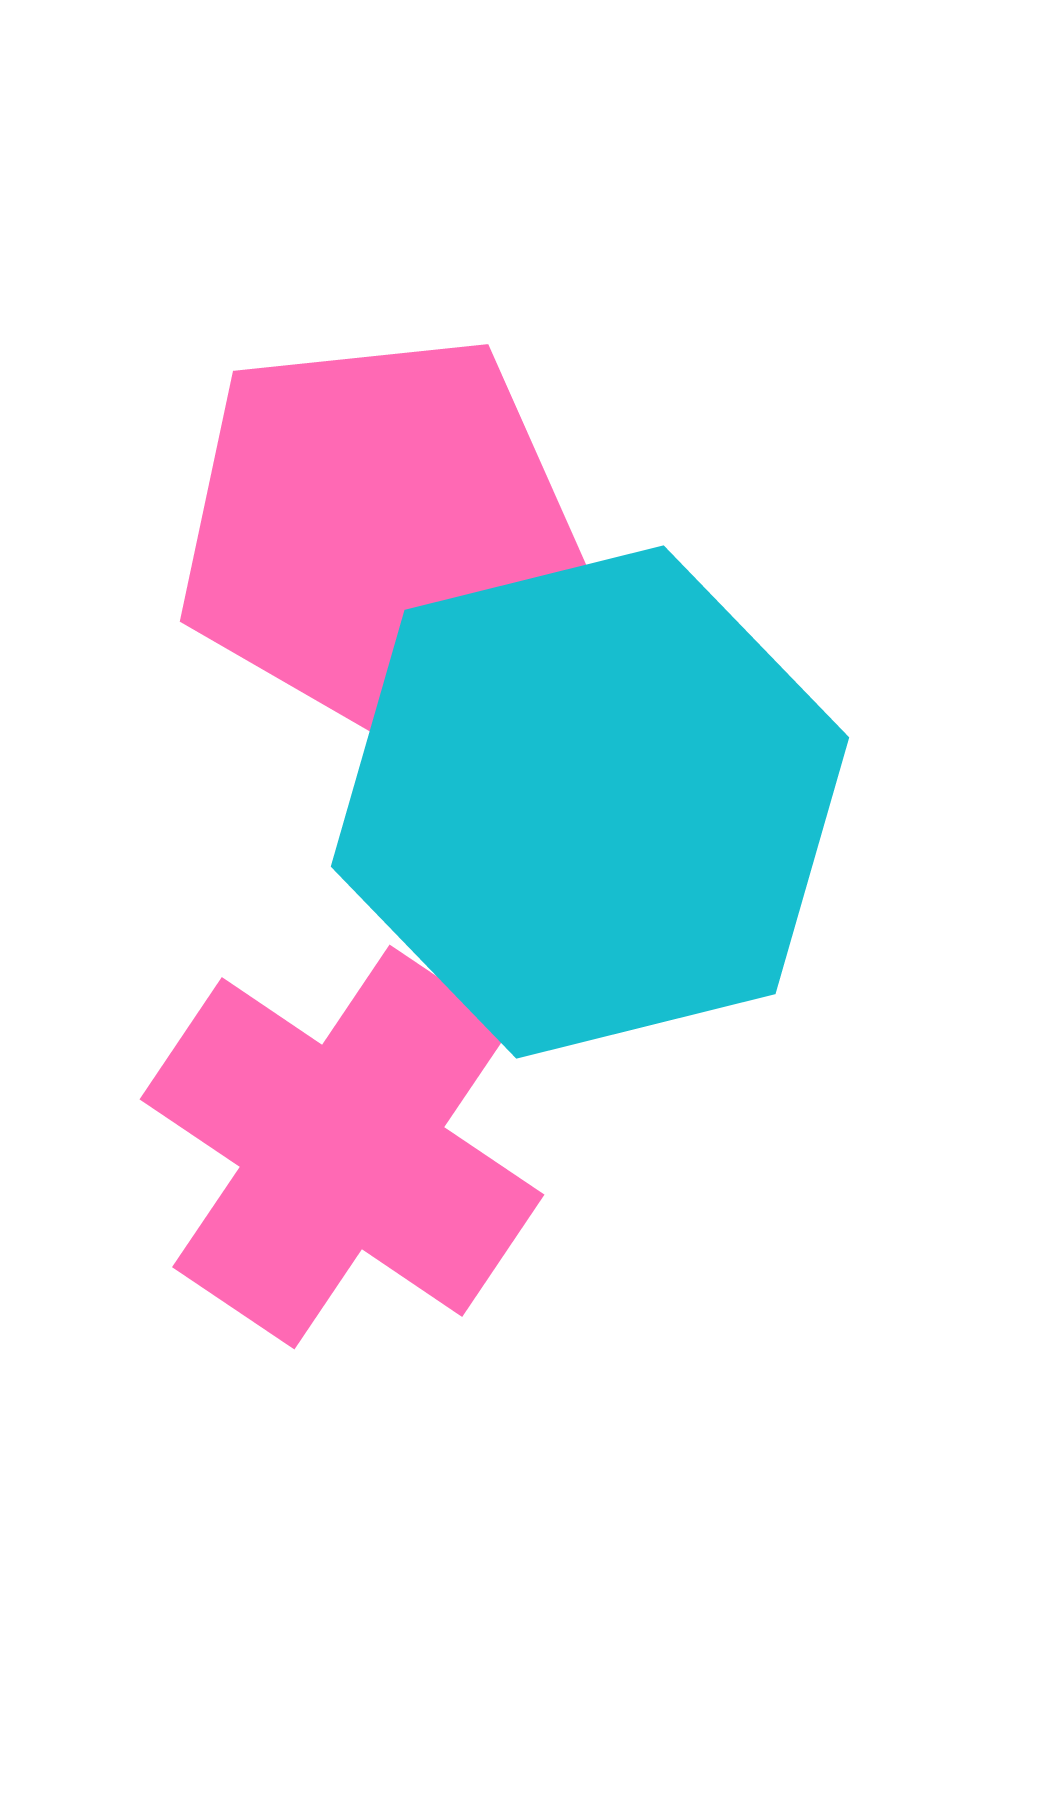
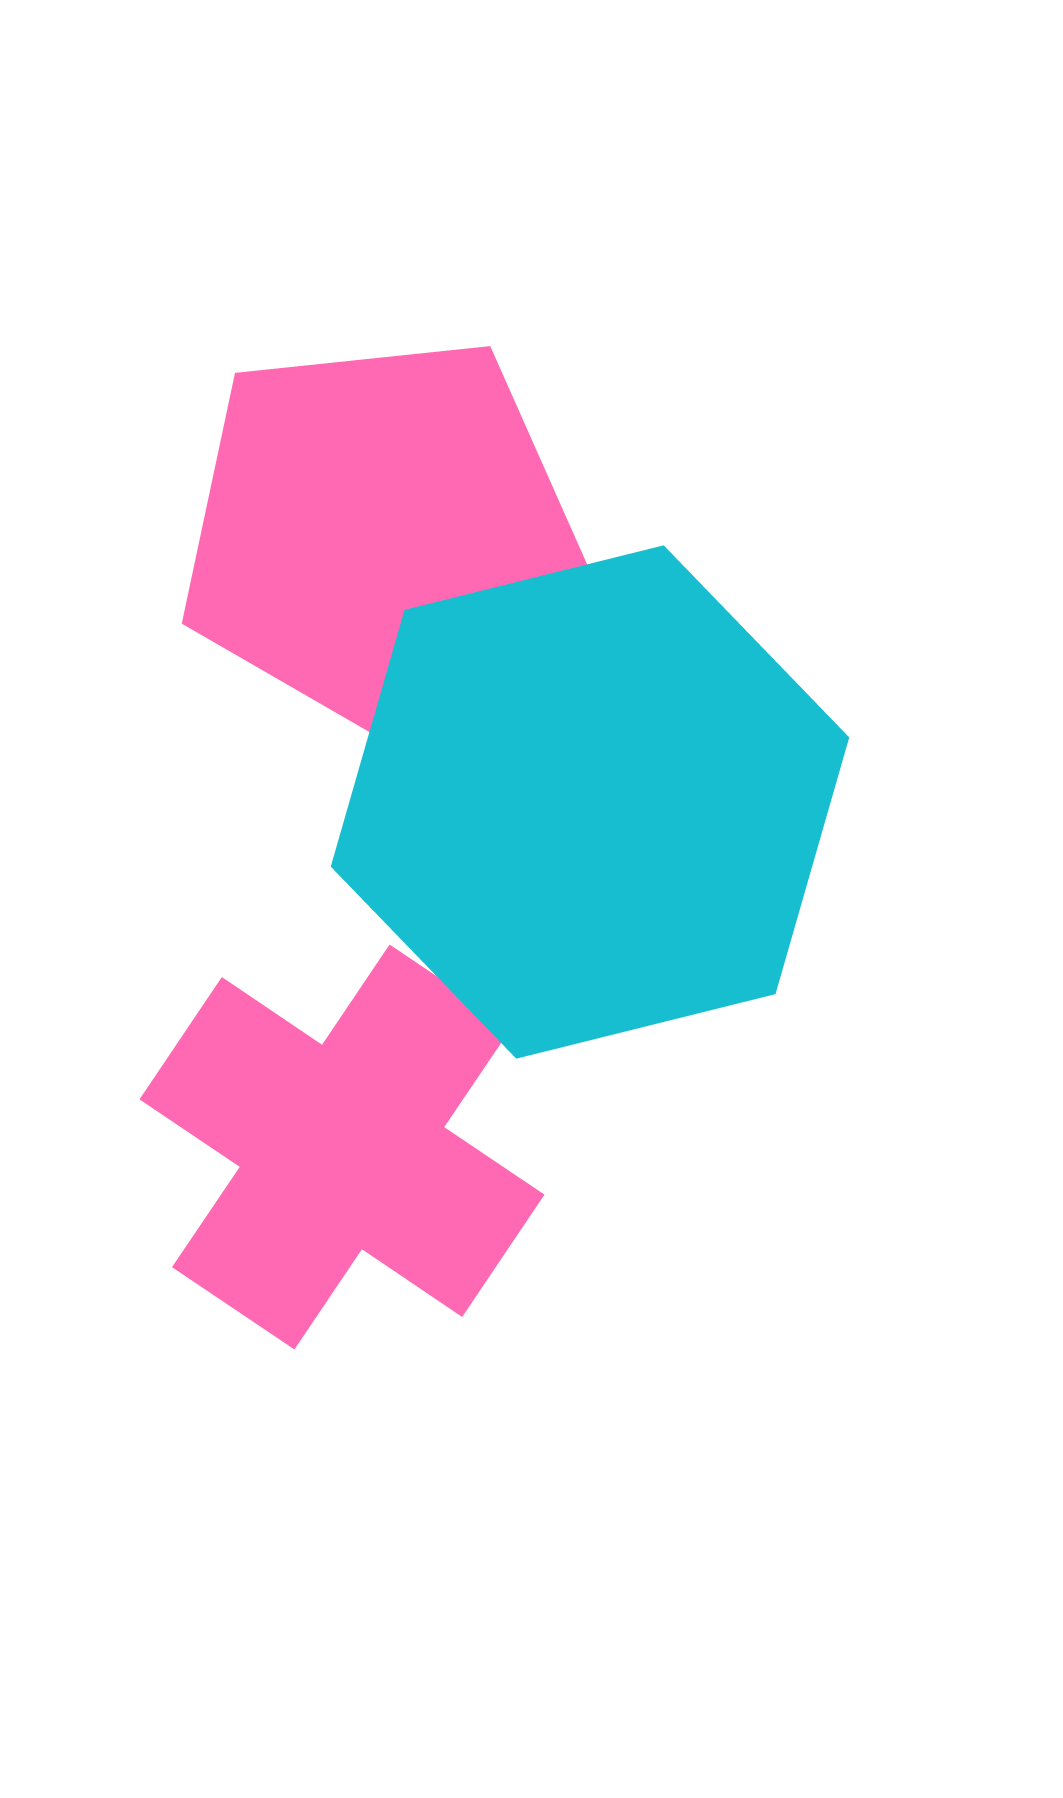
pink pentagon: moved 2 px right, 2 px down
